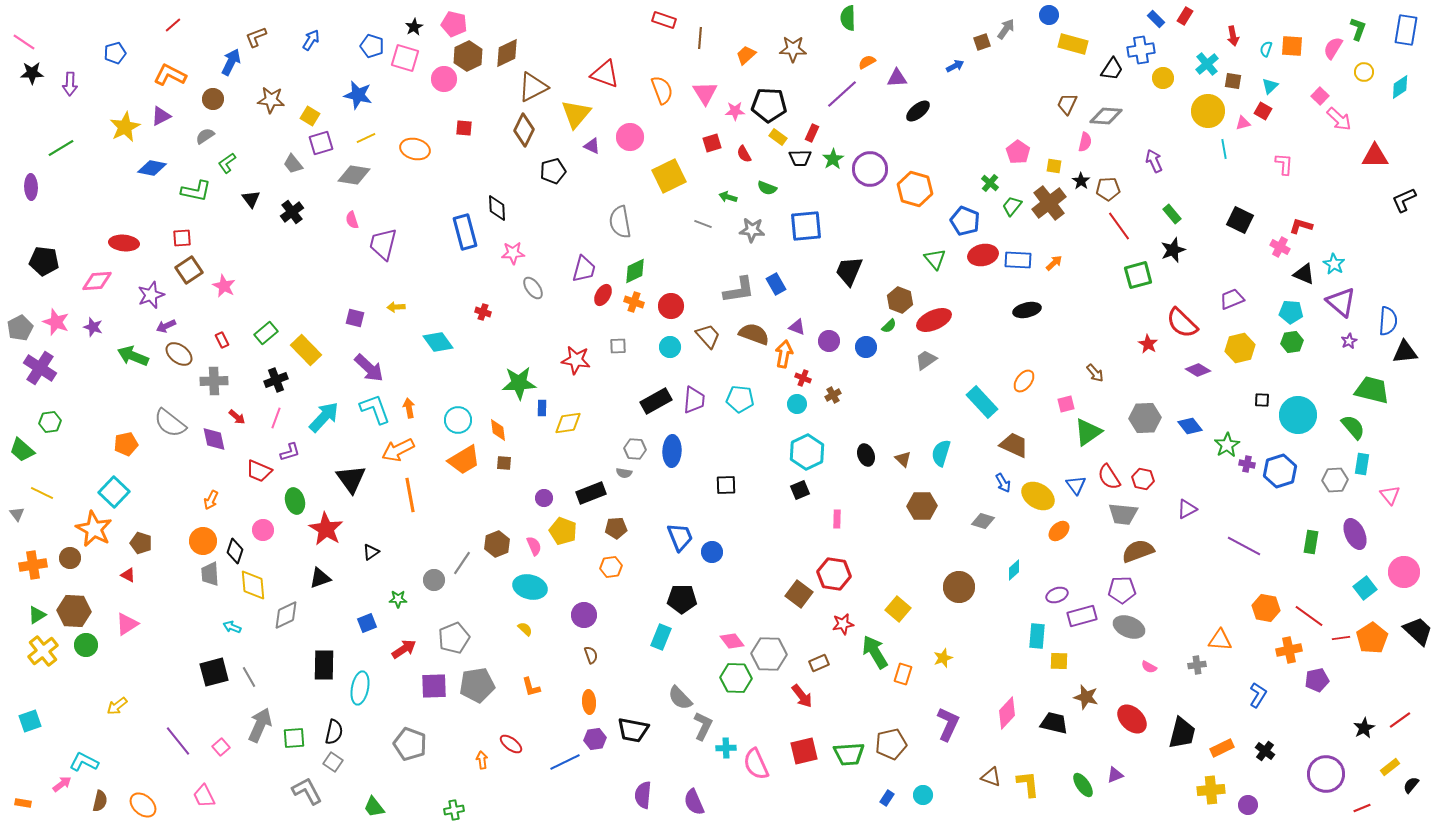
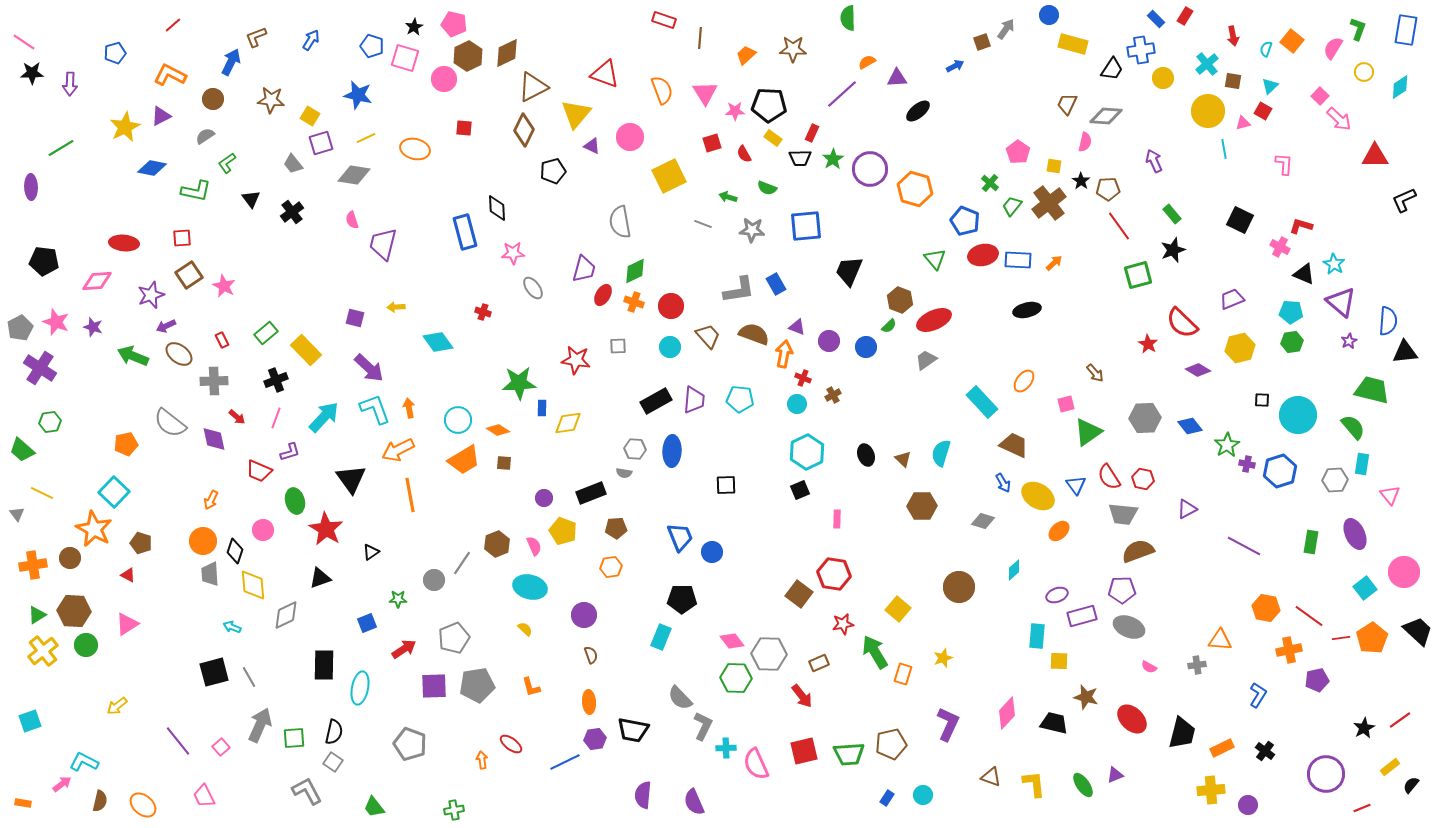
orange square at (1292, 46): moved 5 px up; rotated 35 degrees clockwise
yellow rectangle at (778, 137): moved 5 px left, 1 px down
brown square at (189, 270): moved 5 px down
orange diamond at (498, 430): rotated 50 degrees counterclockwise
yellow L-shape at (1028, 784): moved 6 px right
